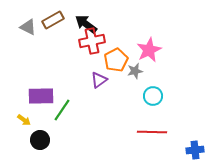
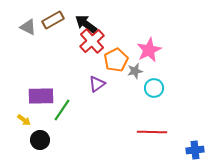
red cross: rotated 30 degrees counterclockwise
purple triangle: moved 2 px left, 4 px down
cyan circle: moved 1 px right, 8 px up
